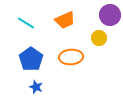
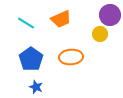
orange trapezoid: moved 4 px left, 1 px up
yellow circle: moved 1 px right, 4 px up
